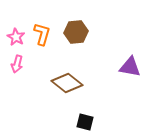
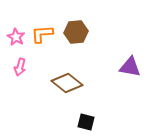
orange L-shape: rotated 110 degrees counterclockwise
pink arrow: moved 3 px right, 3 px down
black square: moved 1 px right
